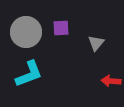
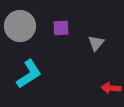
gray circle: moved 6 px left, 6 px up
cyan L-shape: rotated 12 degrees counterclockwise
red arrow: moved 7 px down
